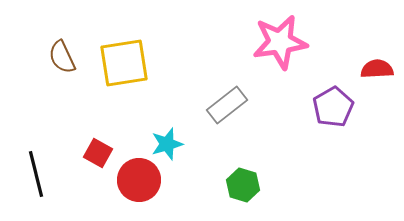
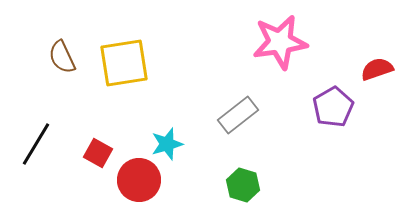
red semicircle: rotated 16 degrees counterclockwise
gray rectangle: moved 11 px right, 10 px down
black line: moved 30 px up; rotated 45 degrees clockwise
